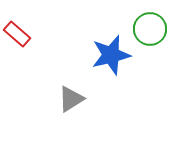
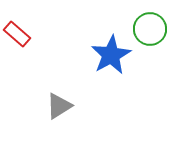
blue star: rotated 15 degrees counterclockwise
gray triangle: moved 12 px left, 7 px down
